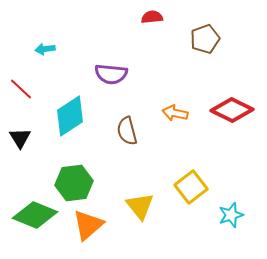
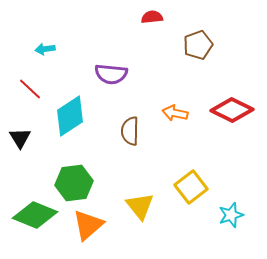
brown pentagon: moved 7 px left, 6 px down
red line: moved 9 px right
brown semicircle: moved 3 px right; rotated 16 degrees clockwise
